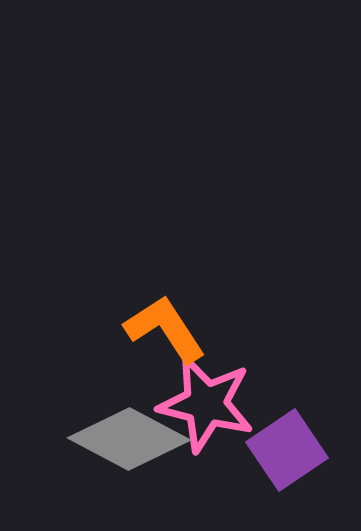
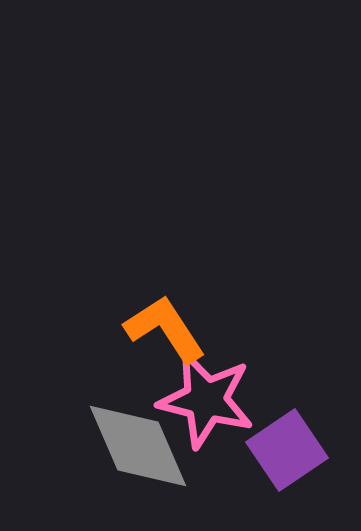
pink star: moved 4 px up
gray diamond: moved 9 px right, 7 px down; rotated 39 degrees clockwise
